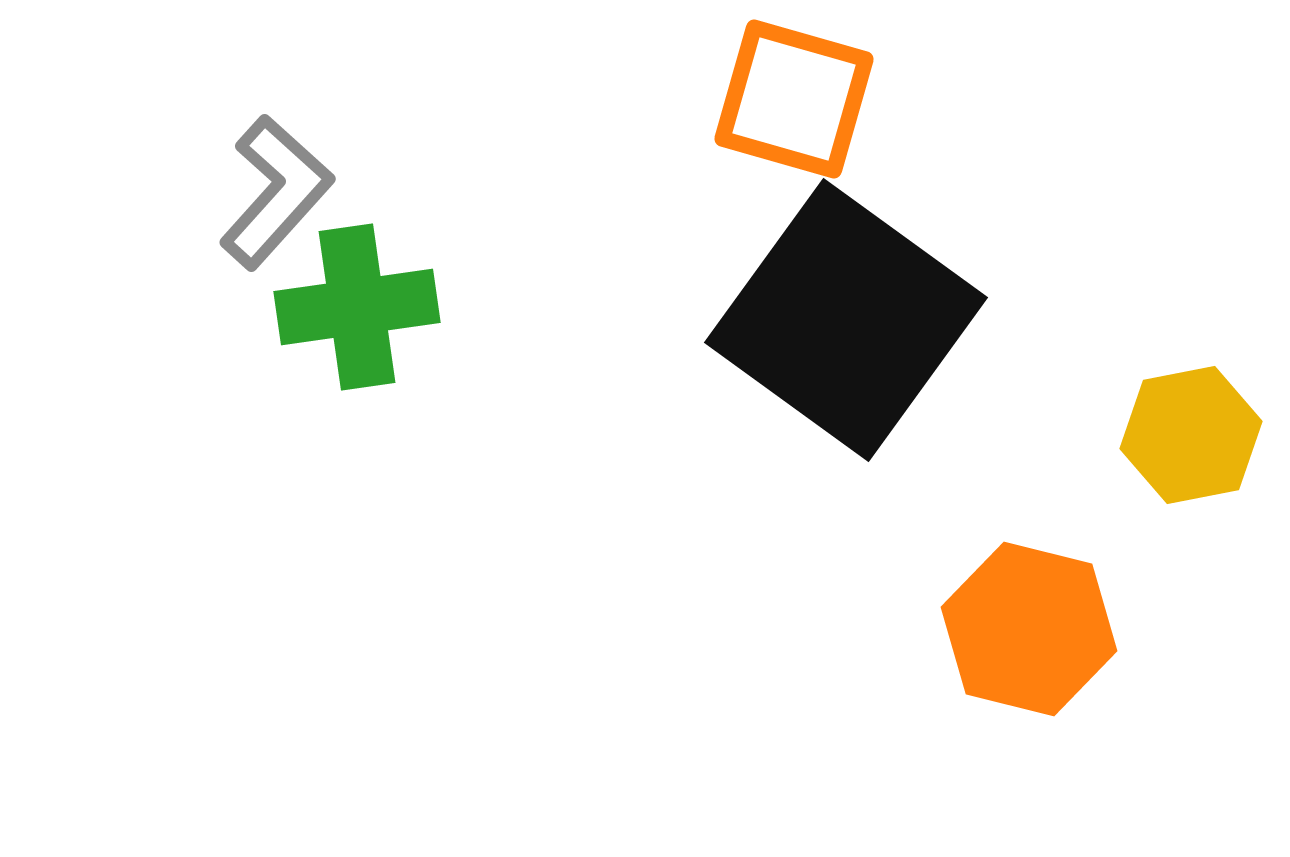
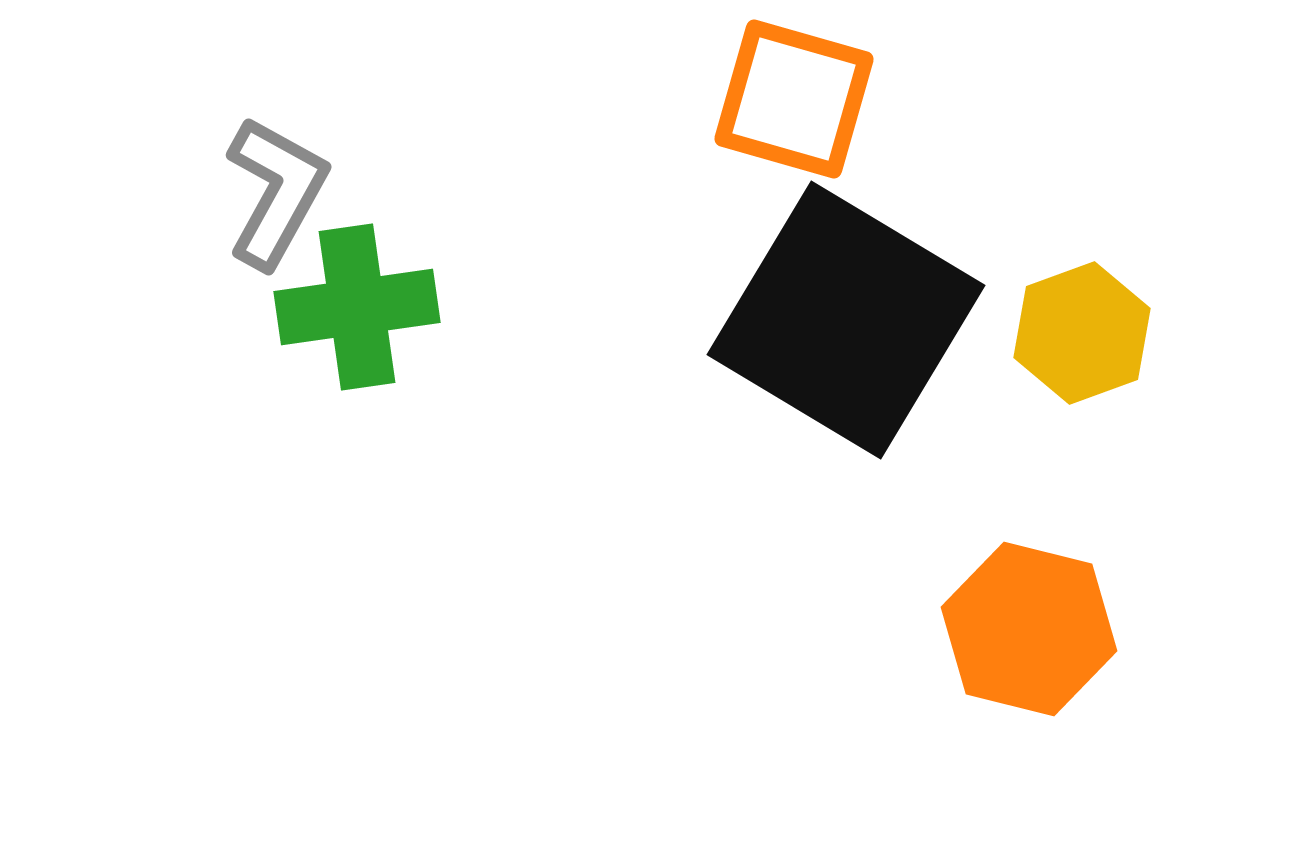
gray L-shape: rotated 13 degrees counterclockwise
black square: rotated 5 degrees counterclockwise
yellow hexagon: moved 109 px left, 102 px up; rotated 9 degrees counterclockwise
